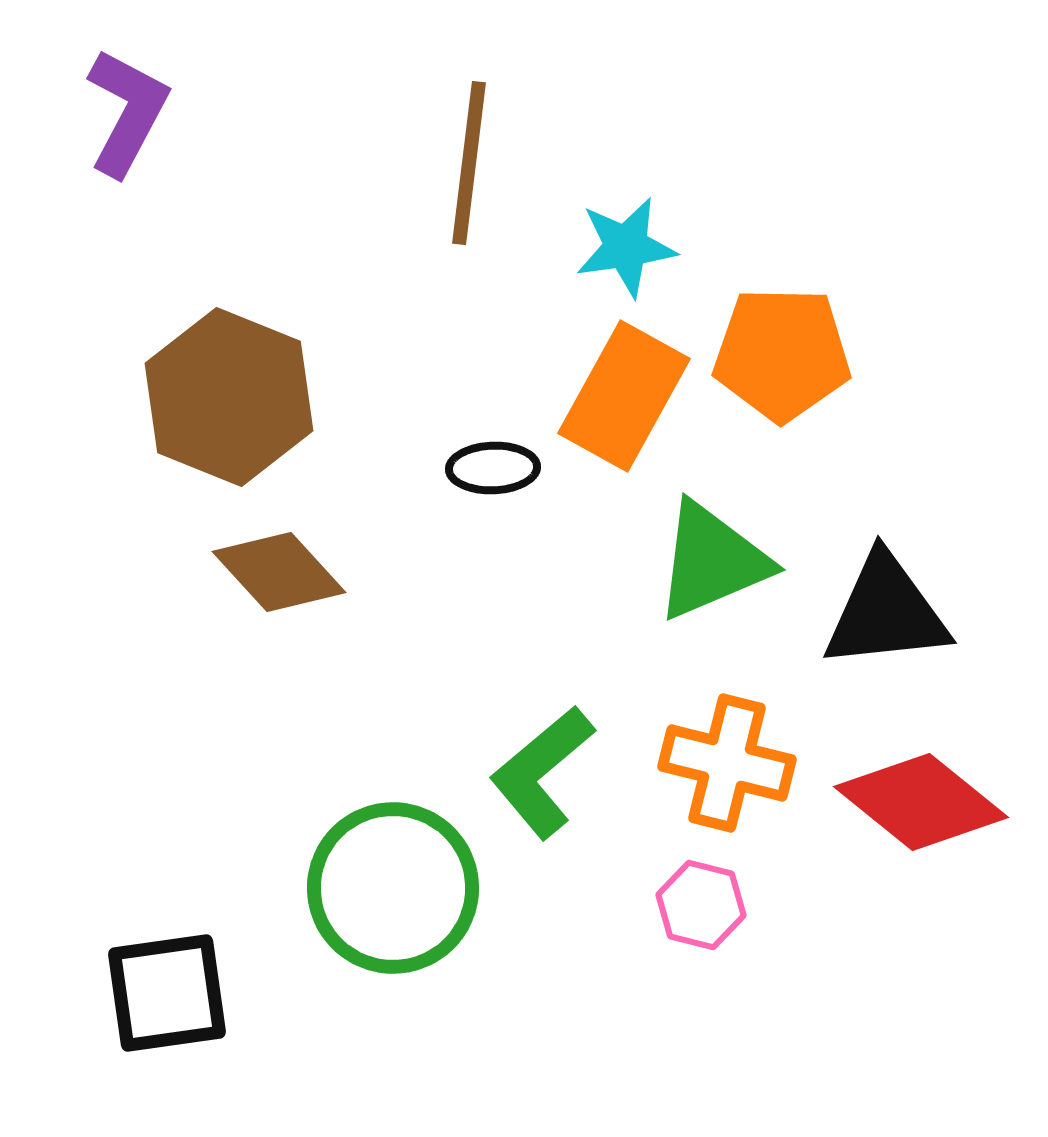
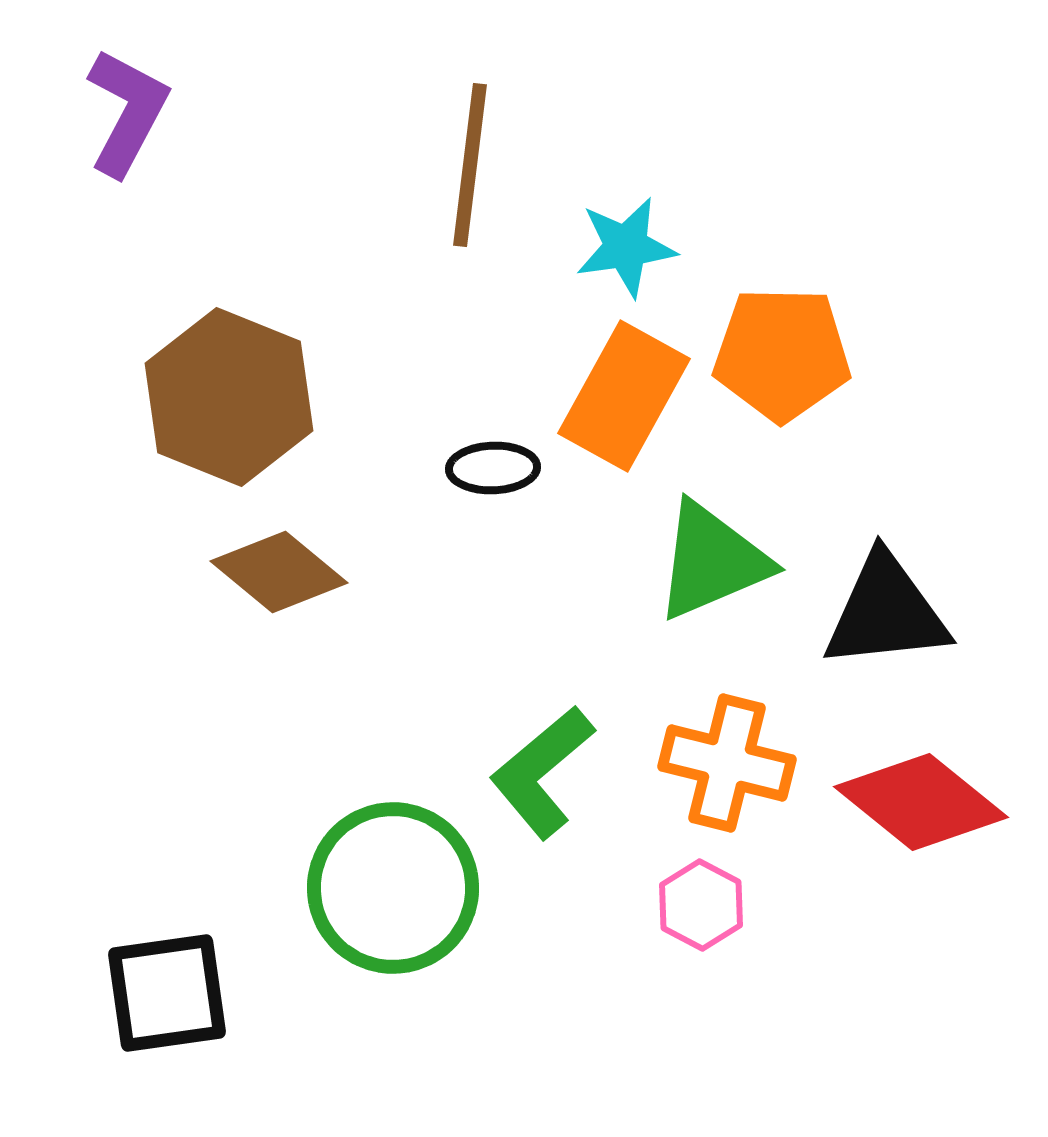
brown line: moved 1 px right, 2 px down
brown diamond: rotated 8 degrees counterclockwise
pink hexagon: rotated 14 degrees clockwise
